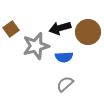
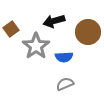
black arrow: moved 6 px left, 7 px up
gray star: rotated 20 degrees counterclockwise
gray semicircle: rotated 18 degrees clockwise
